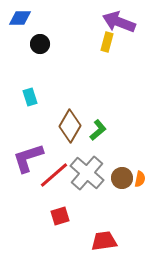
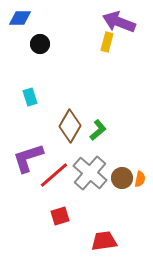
gray cross: moved 3 px right
